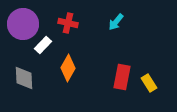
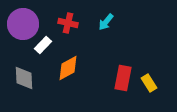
cyan arrow: moved 10 px left
orange diamond: rotated 32 degrees clockwise
red rectangle: moved 1 px right, 1 px down
